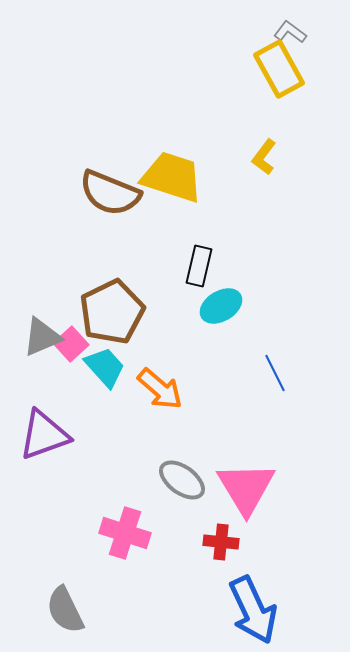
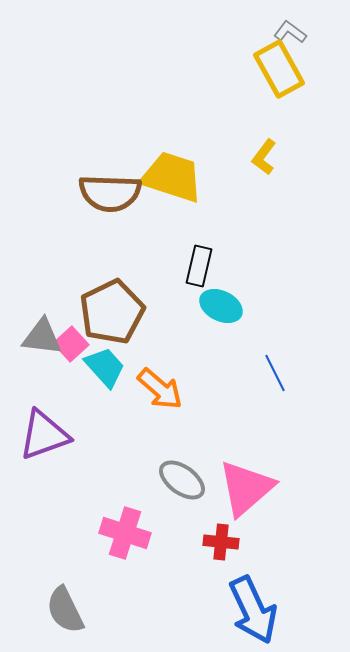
brown semicircle: rotated 20 degrees counterclockwise
cyan ellipse: rotated 57 degrees clockwise
gray triangle: rotated 30 degrees clockwise
pink triangle: rotated 20 degrees clockwise
